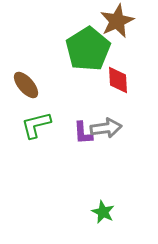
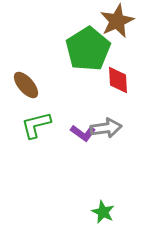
purple L-shape: rotated 50 degrees counterclockwise
